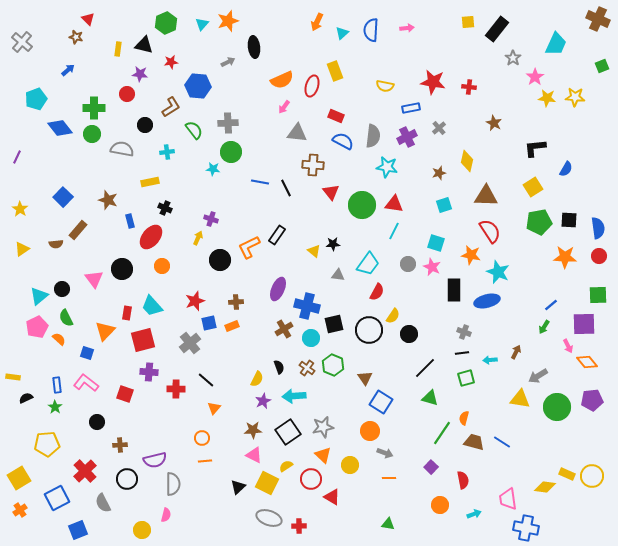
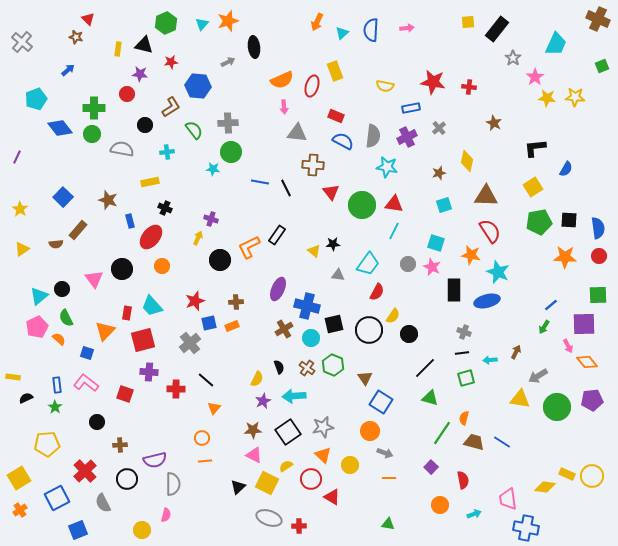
pink arrow at (284, 107): rotated 40 degrees counterclockwise
